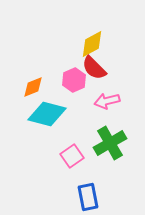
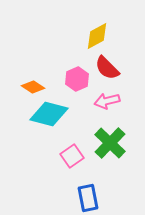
yellow diamond: moved 5 px right, 8 px up
red semicircle: moved 13 px right
pink hexagon: moved 3 px right, 1 px up
orange diamond: rotated 55 degrees clockwise
cyan diamond: moved 2 px right
green cross: rotated 16 degrees counterclockwise
blue rectangle: moved 1 px down
